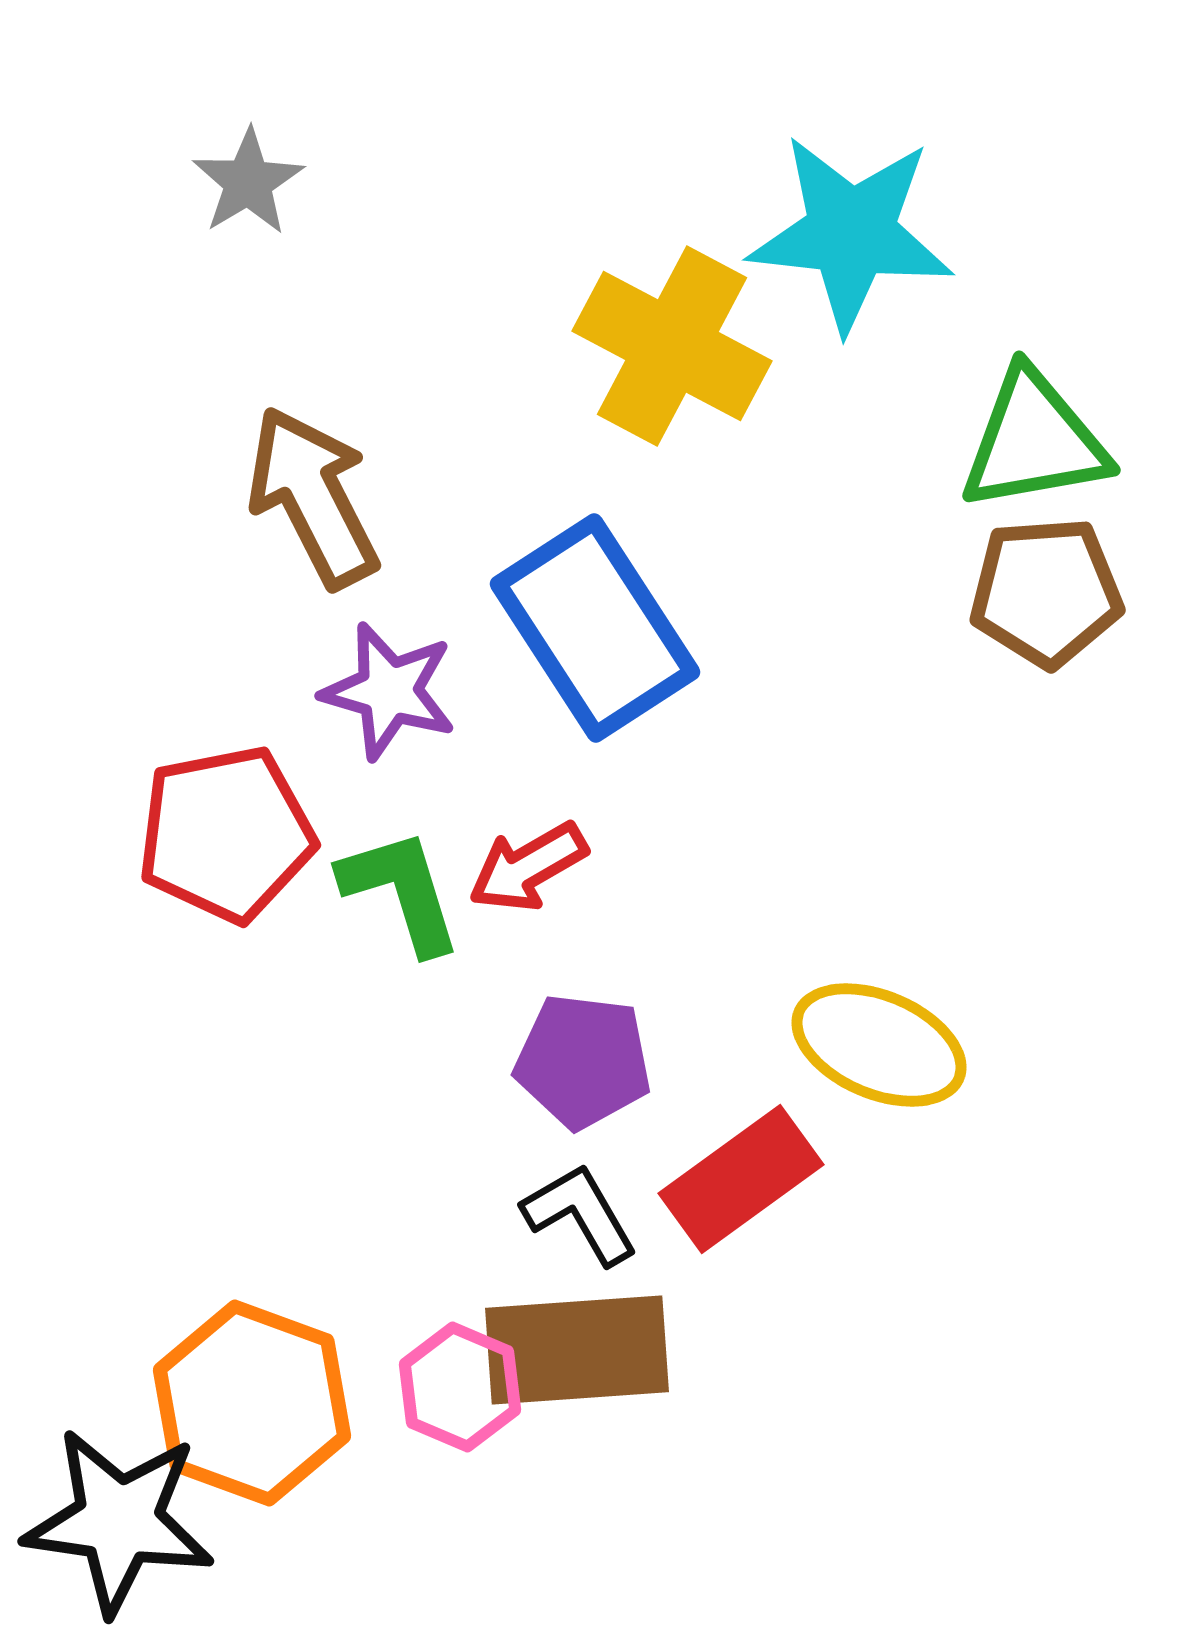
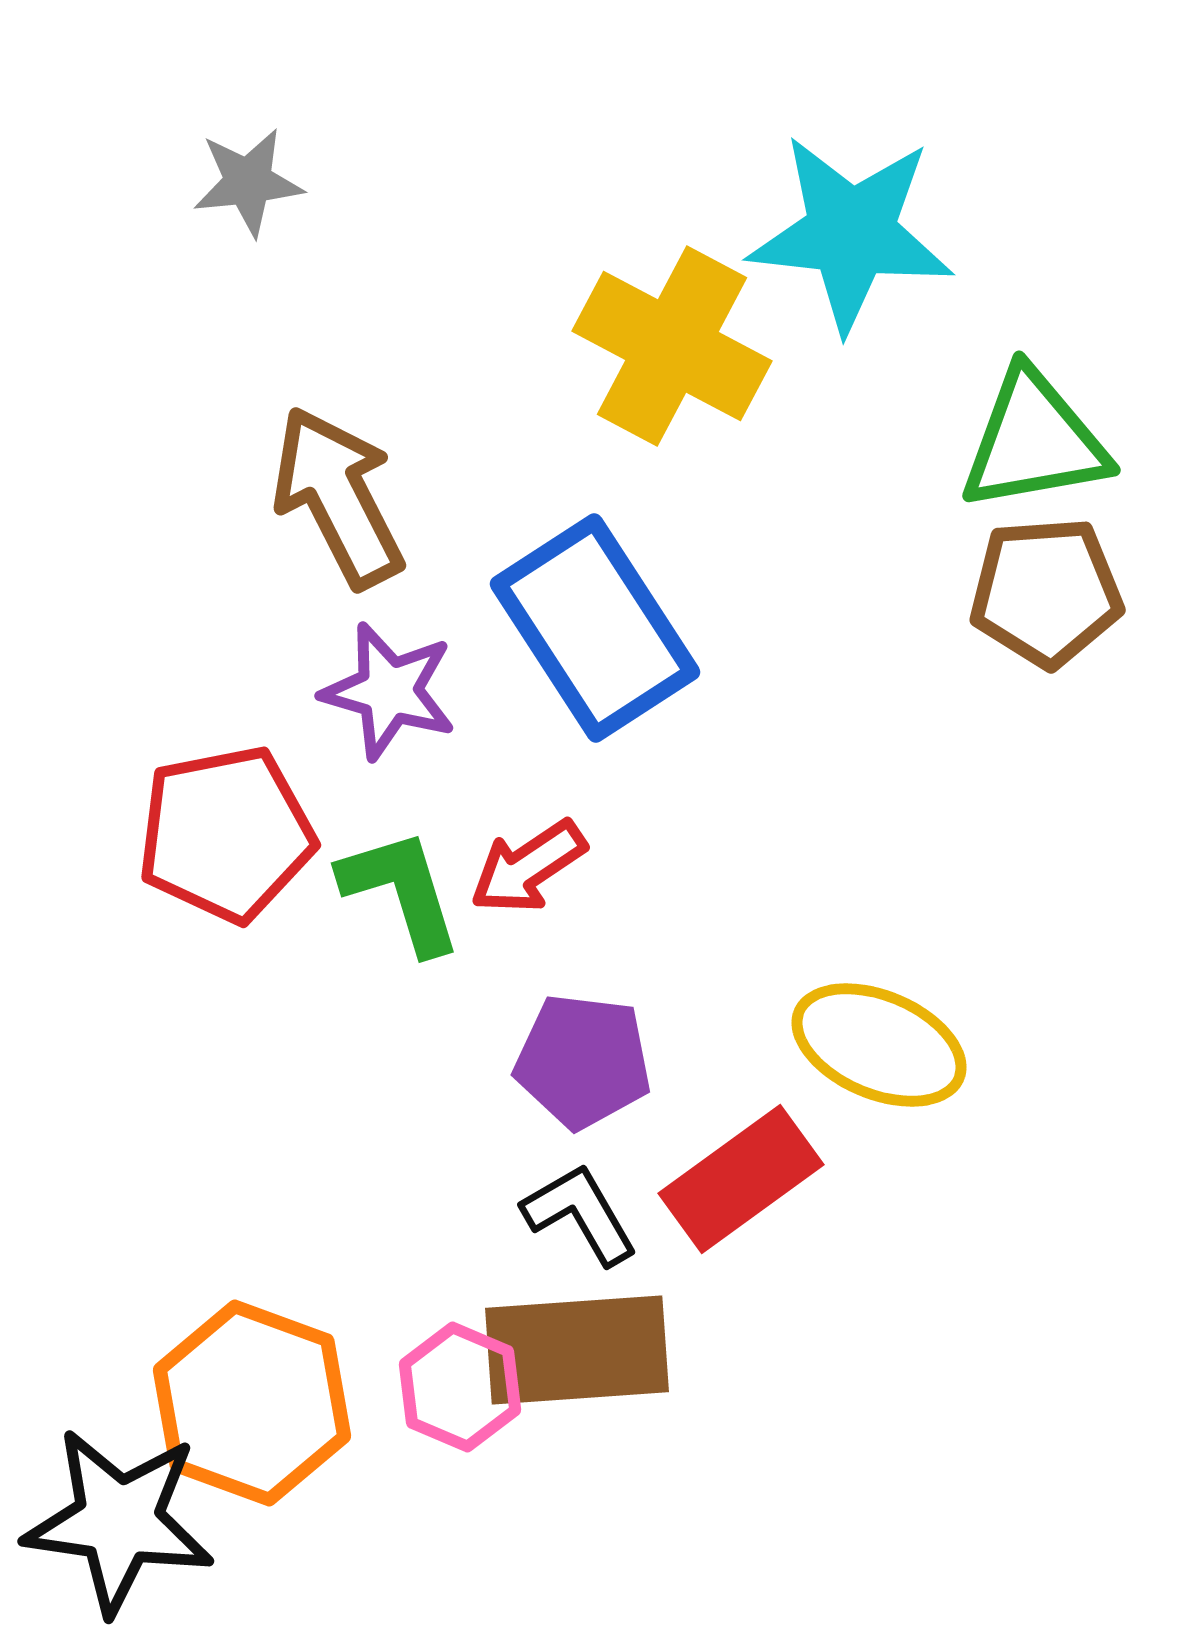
gray star: rotated 25 degrees clockwise
brown arrow: moved 25 px right
red arrow: rotated 4 degrees counterclockwise
